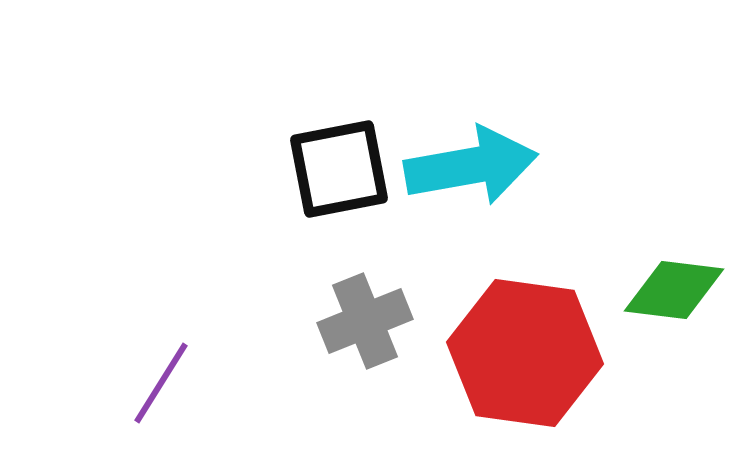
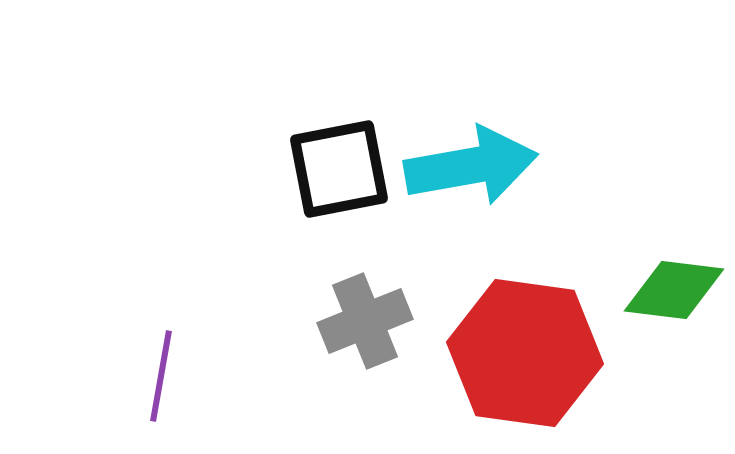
purple line: moved 7 px up; rotated 22 degrees counterclockwise
